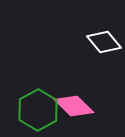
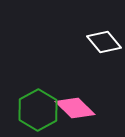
pink diamond: moved 1 px right, 2 px down
